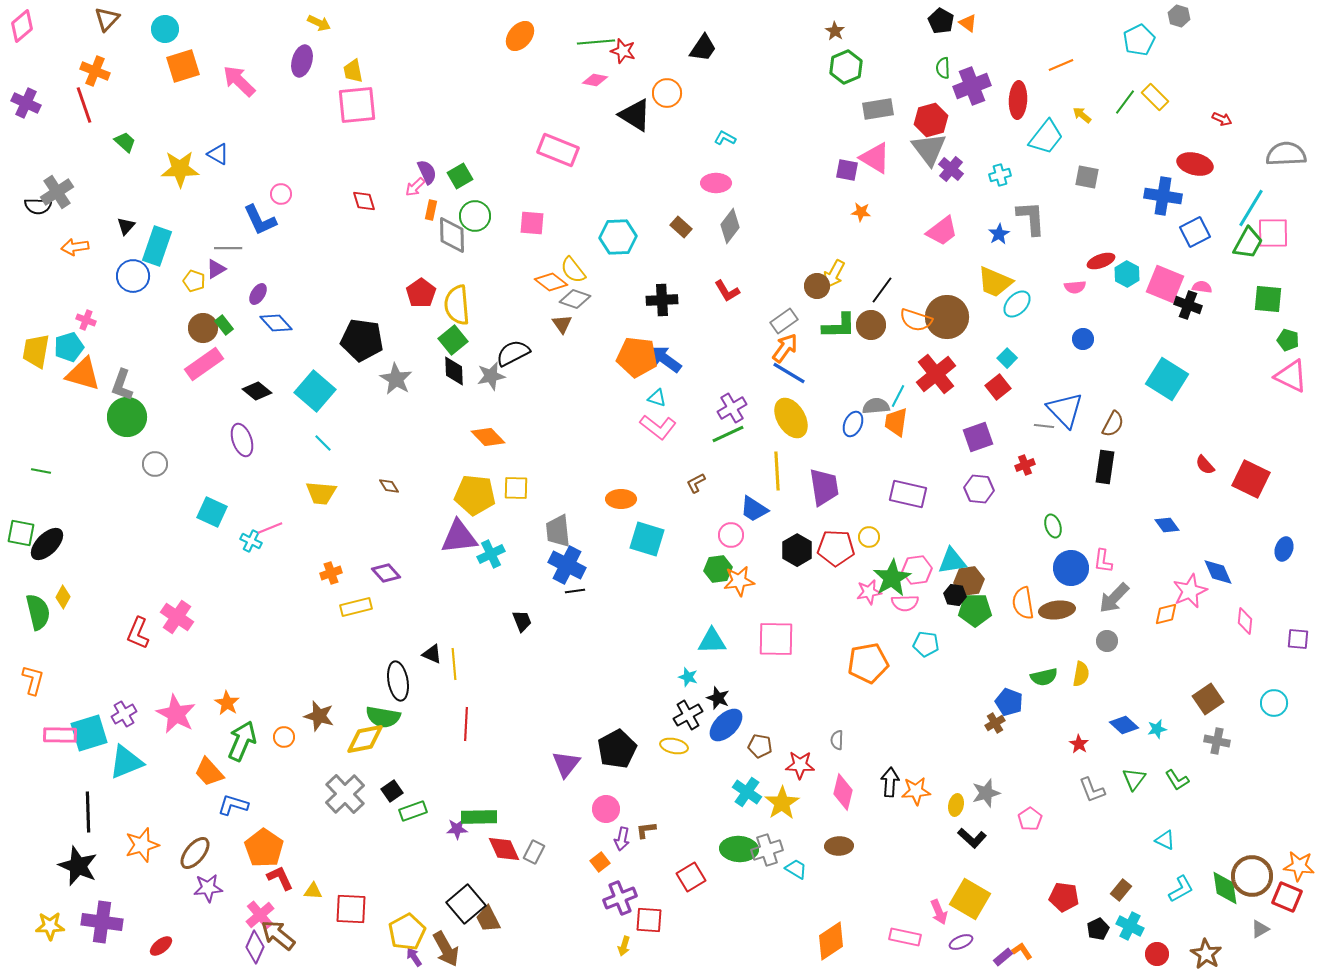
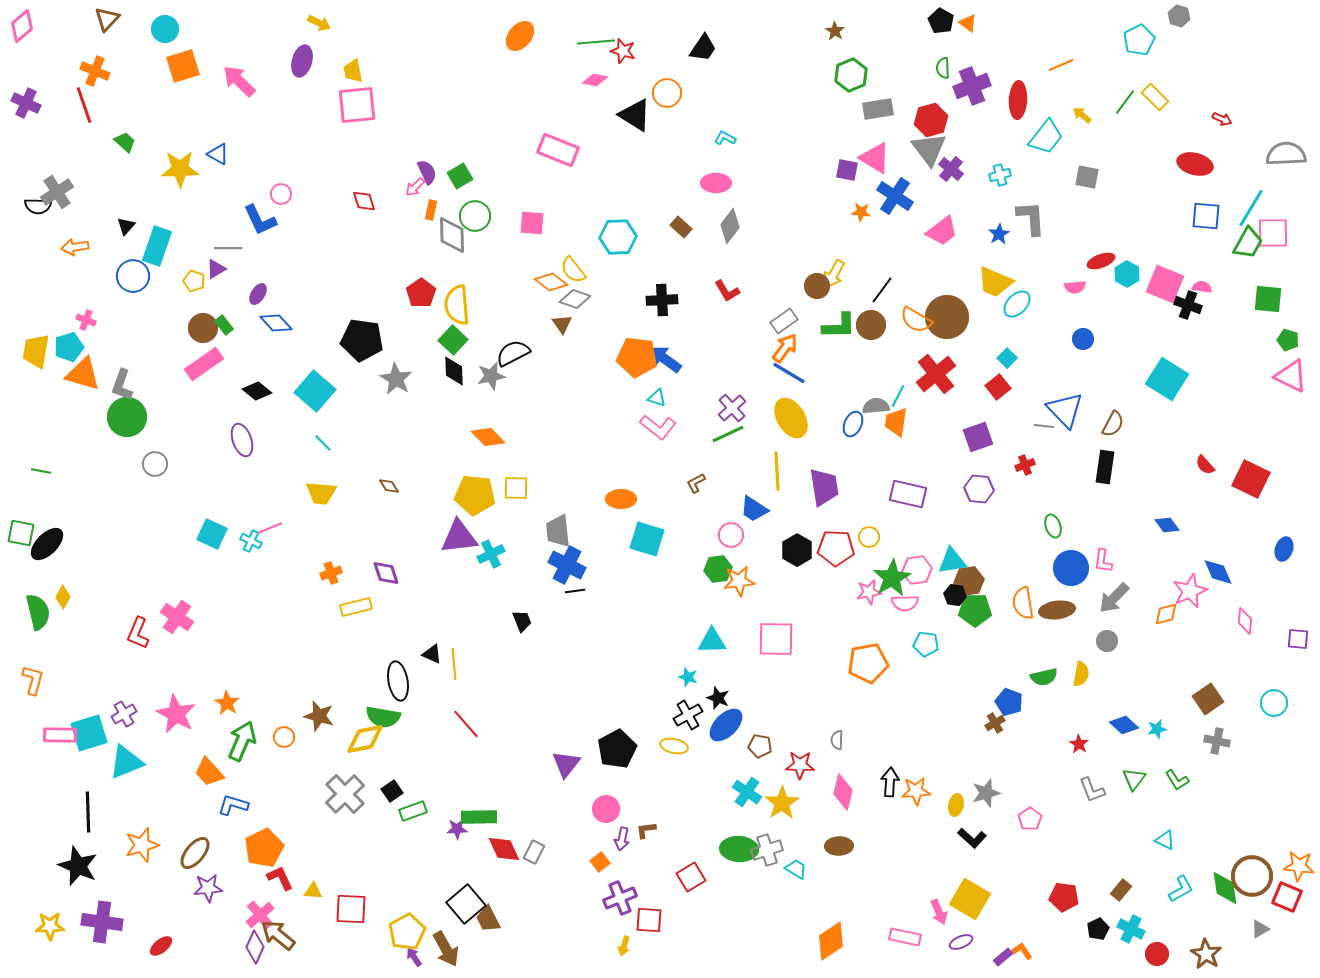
green hexagon at (846, 67): moved 5 px right, 8 px down
blue cross at (1163, 196): moved 268 px left; rotated 24 degrees clockwise
blue square at (1195, 232): moved 11 px right, 16 px up; rotated 32 degrees clockwise
orange semicircle at (916, 320): rotated 12 degrees clockwise
green square at (453, 340): rotated 8 degrees counterclockwise
purple cross at (732, 408): rotated 12 degrees counterclockwise
cyan square at (212, 512): moved 22 px down
purple diamond at (386, 573): rotated 24 degrees clockwise
red line at (466, 724): rotated 44 degrees counterclockwise
orange pentagon at (264, 848): rotated 12 degrees clockwise
cyan cross at (1130, 926): moved 1 px right, 3 px down
